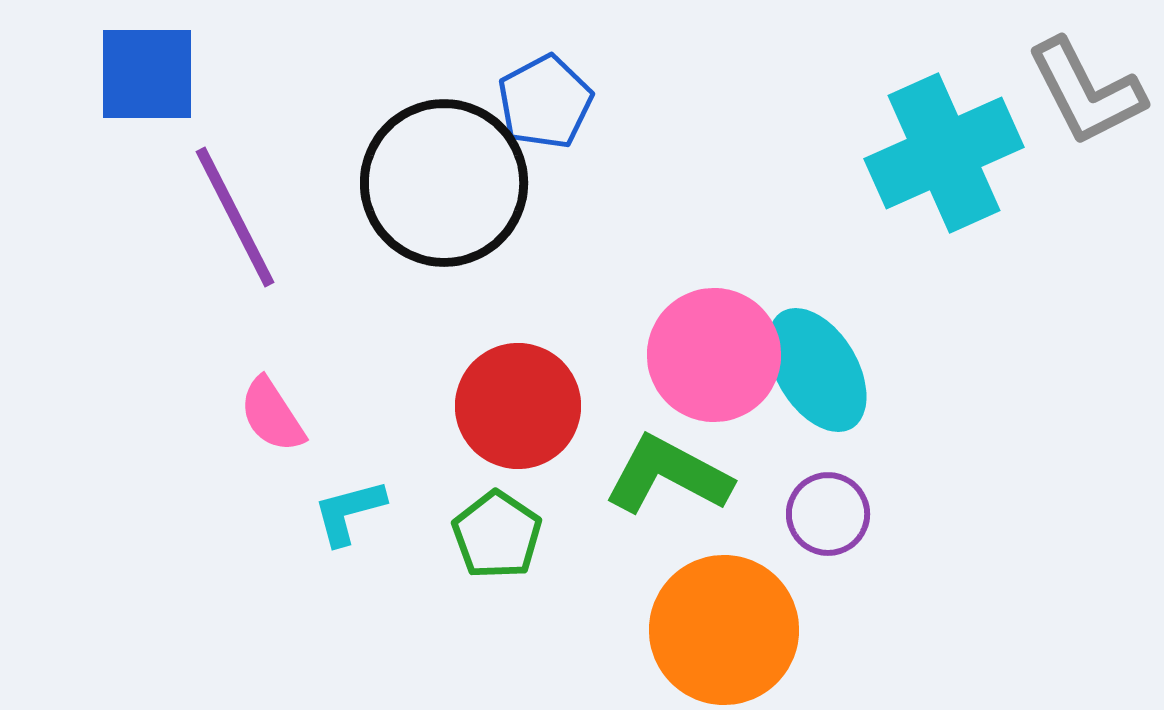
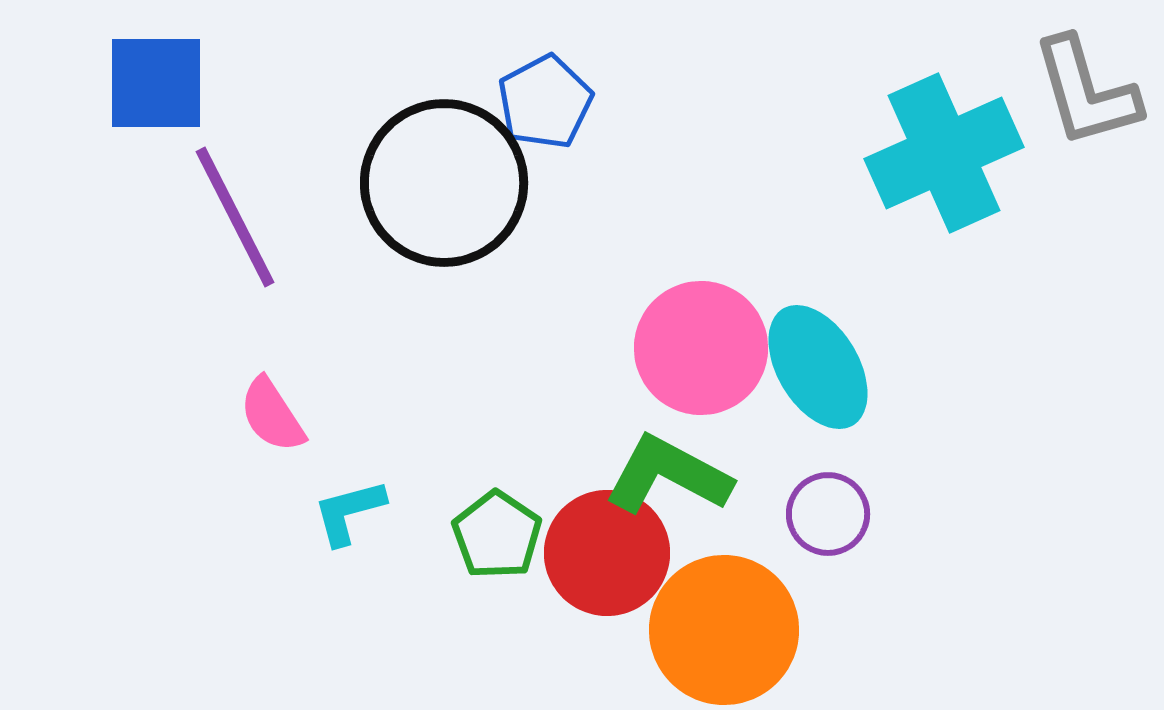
blue square: moved 9 px right, 9 px down
gray L-shape: rotated 11 degrees clockwise
pink circle: moved 13 px left, 7 px up
cyan ellipse: moved 1 px right, 3 px up
red circle: moved 89 px right, 147 px down
